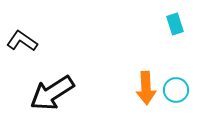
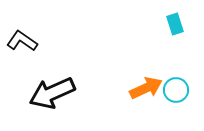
orange arrow: rotated 112 degrees counterclockwise
black arrow: rotated 9 degrees clockwise
